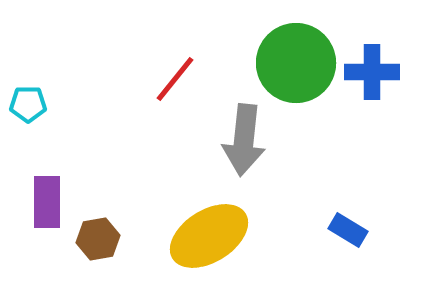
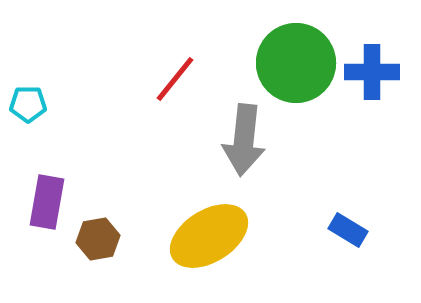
purple rectangle: rotated 10 degrees clockwise
